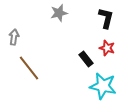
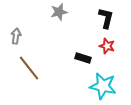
gray star: moved 1 px up
gray arrow: moved 2 px right, 1 px up
red star: moved 2 px up
black rectangle: moved 3 px left, 1 px up; rotated 35 degrees counterclockwise
